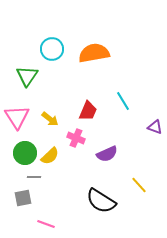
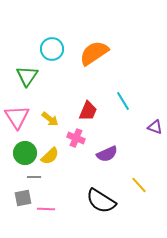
orange semicircle: rotated 24 degrees counterclockwise
pink line: moved 15 px up; rotated 18 degrees counterclockwise
